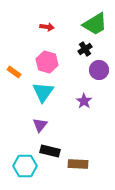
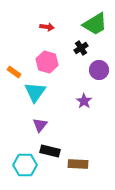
black cross: moved 4 px left, 1 px up
cyan triangle: moved 8 px left
cyan hexagon: moved 1 px up
